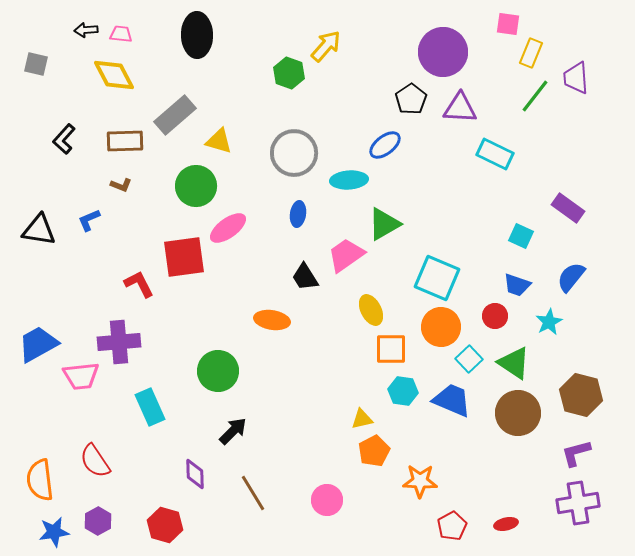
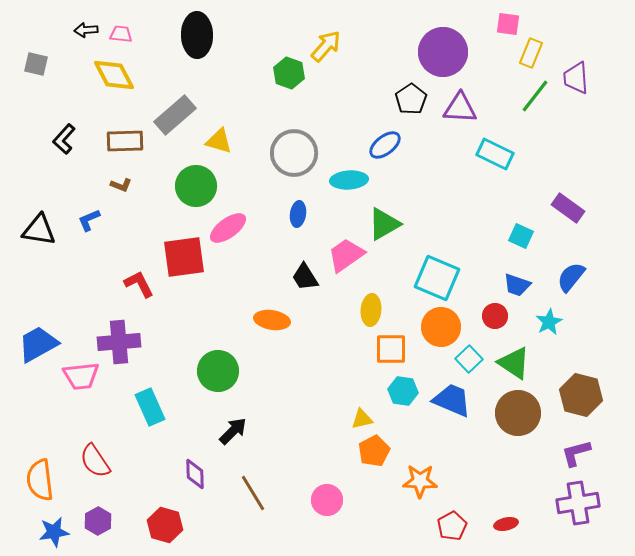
yellow ellipse at (371, 310): rotated 32 degrees clockwise
